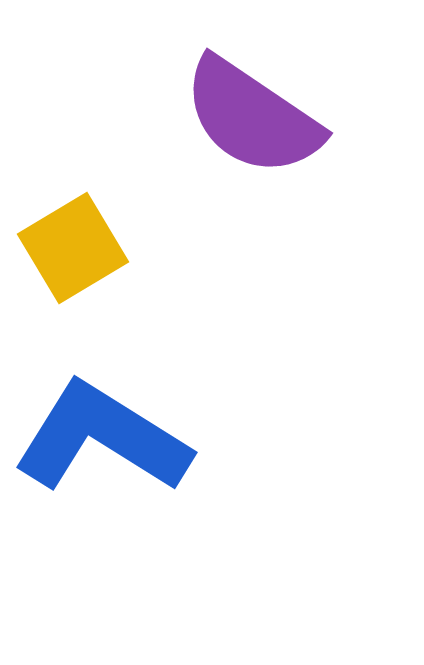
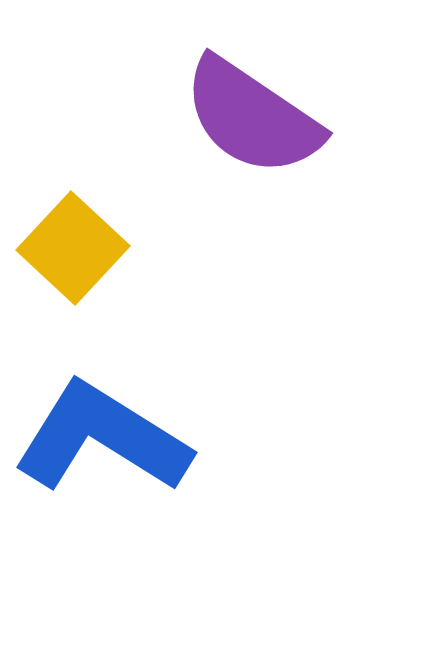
yellow square: rotated 16 degrees counterclockwise
